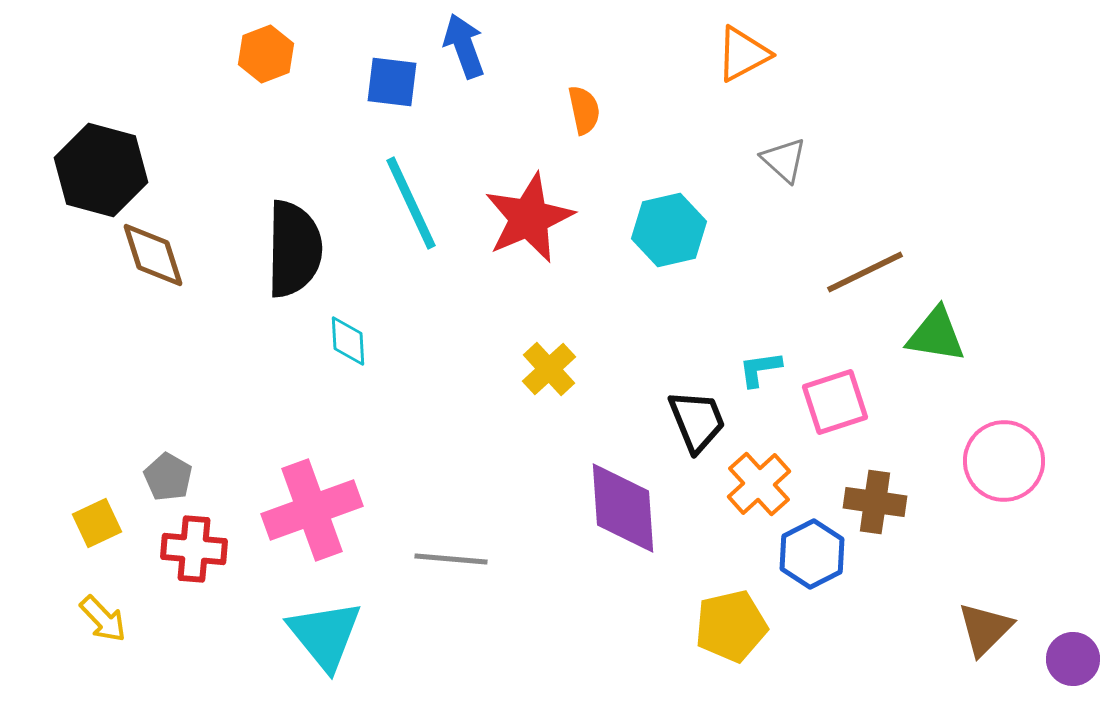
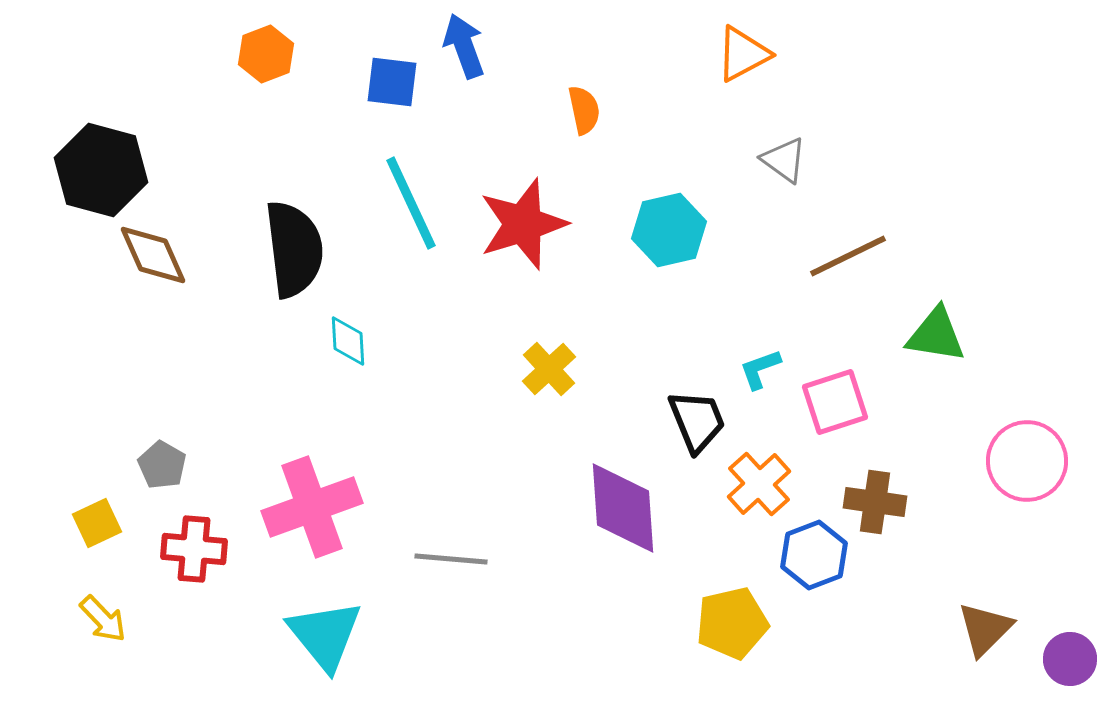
gray triangle: rotated 6 degrees counterclockwise
red star: moved 6 px left, 6 px down; rotated 6 degrees clockwise
black semicircle: rotated 8 degrees counterclockwise
brown diamond: rotated 6 degrees counterclockwise
brown line: moved 17 px left, 16 px up
cyan L-shape: rotated 12 degrees counterclockwise
pink circle: moved 23 px right
gray pentagon: moved 6 px left, 12 px up
pink cross: moved 3 px up
blue hexagon: moved 2 px right, 1 px down; rotated 6 degrees clockwise
yellow pentagon: moved 1 px right, 3 px up
purple circle: moved 3 px left
